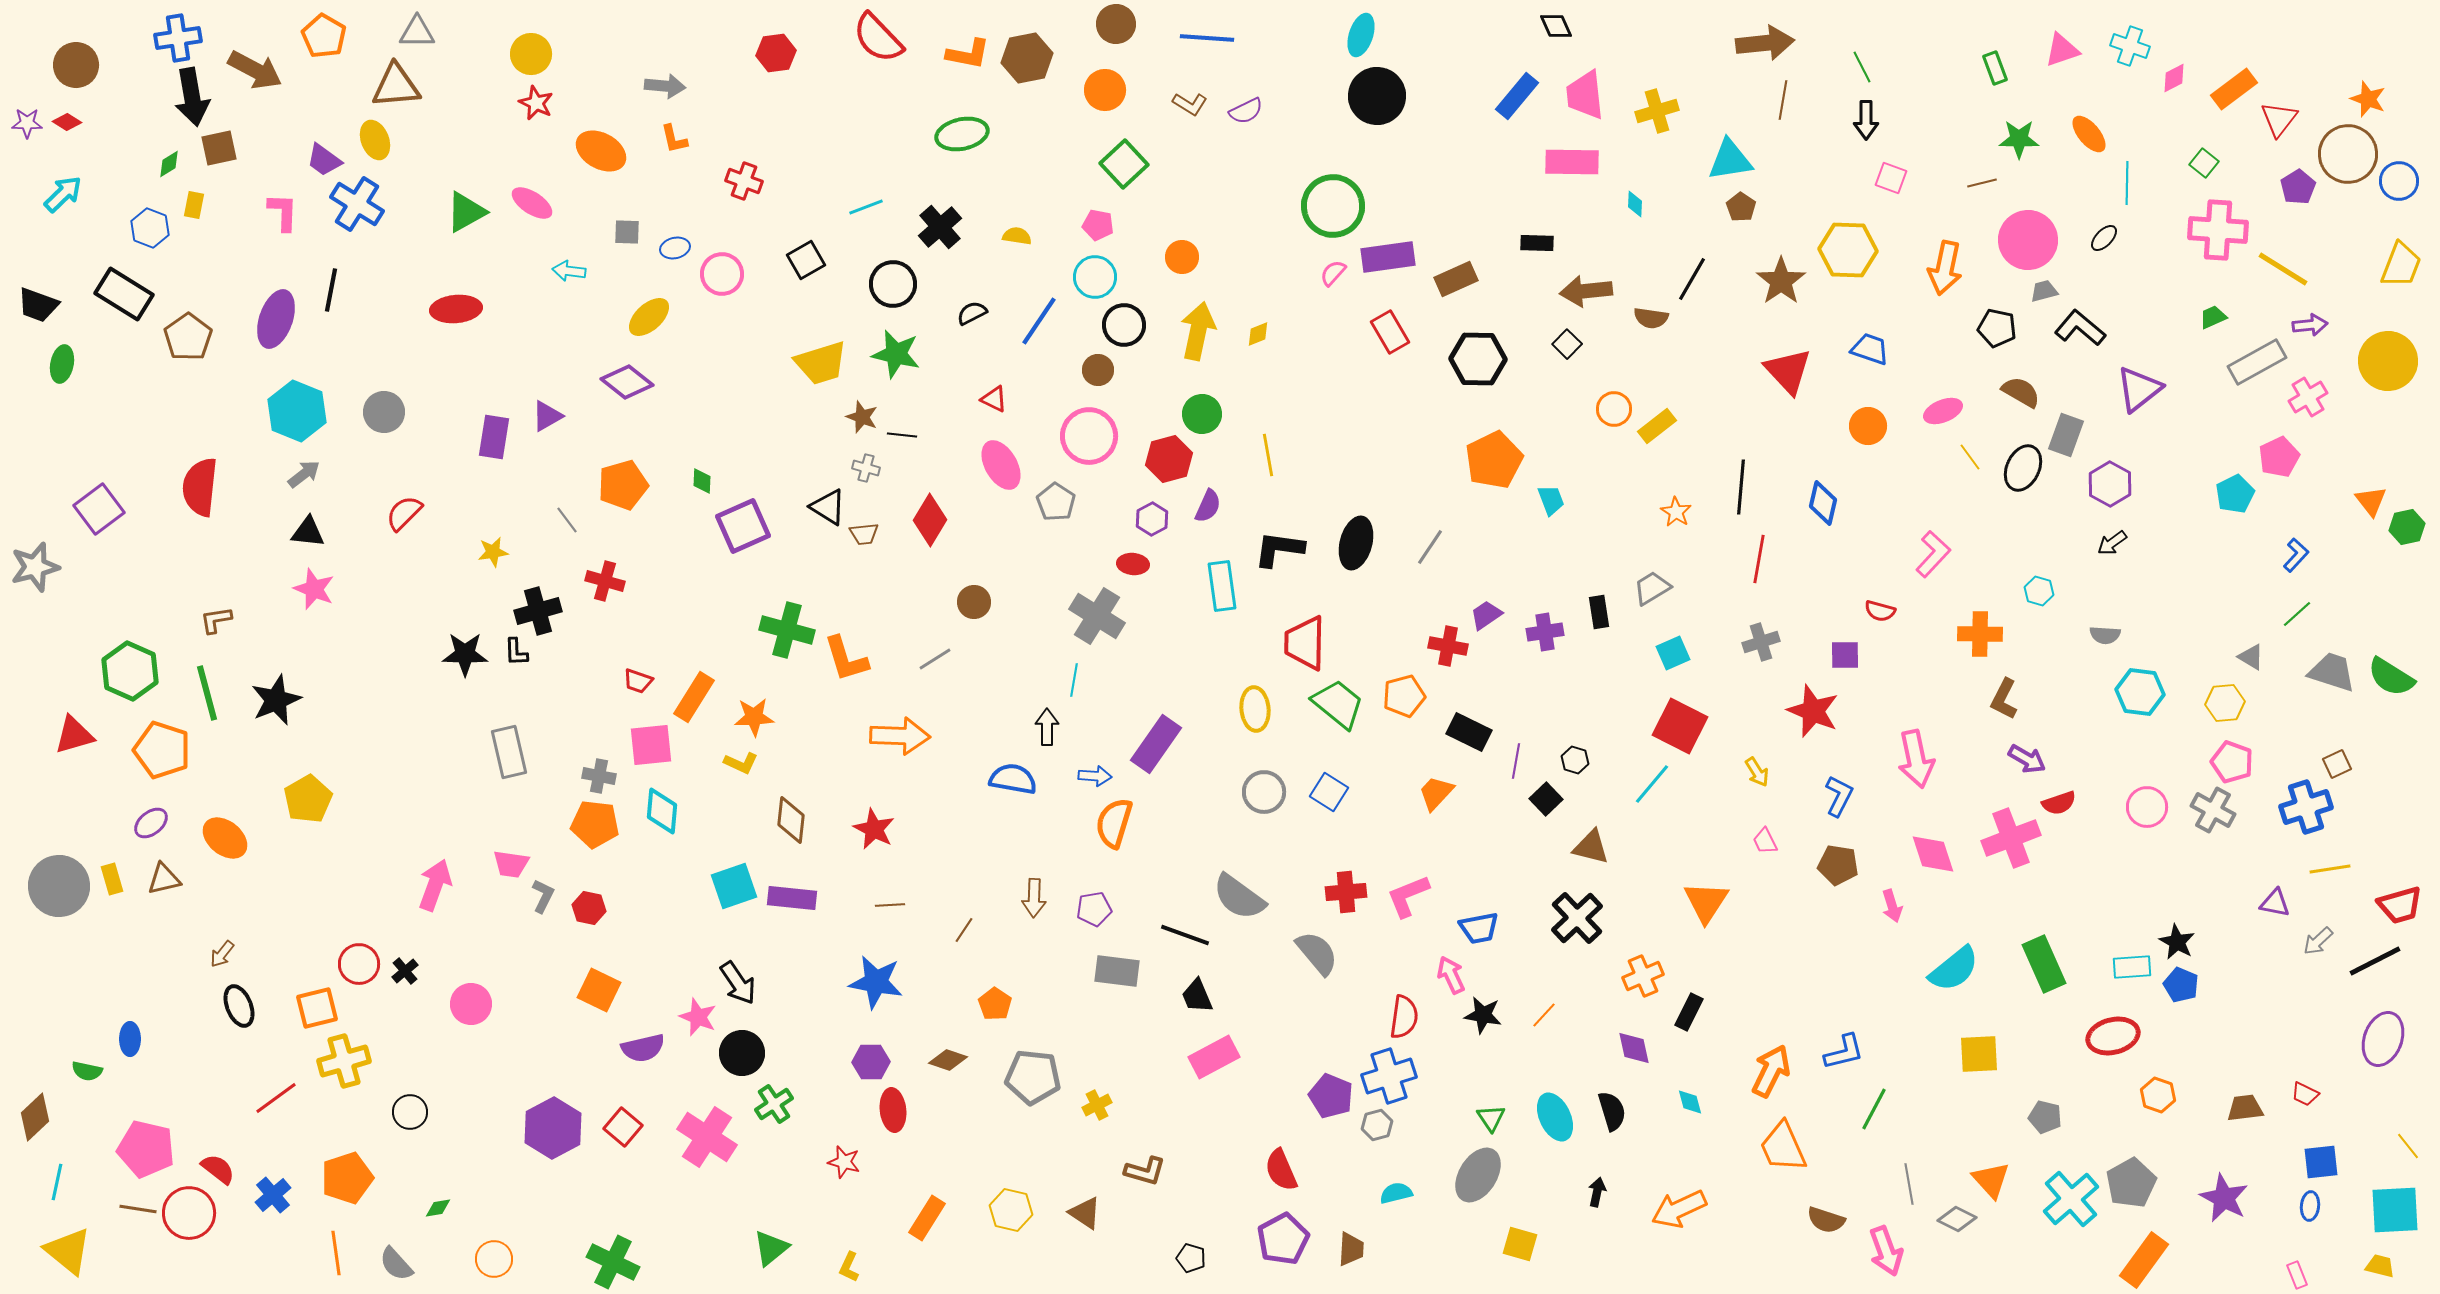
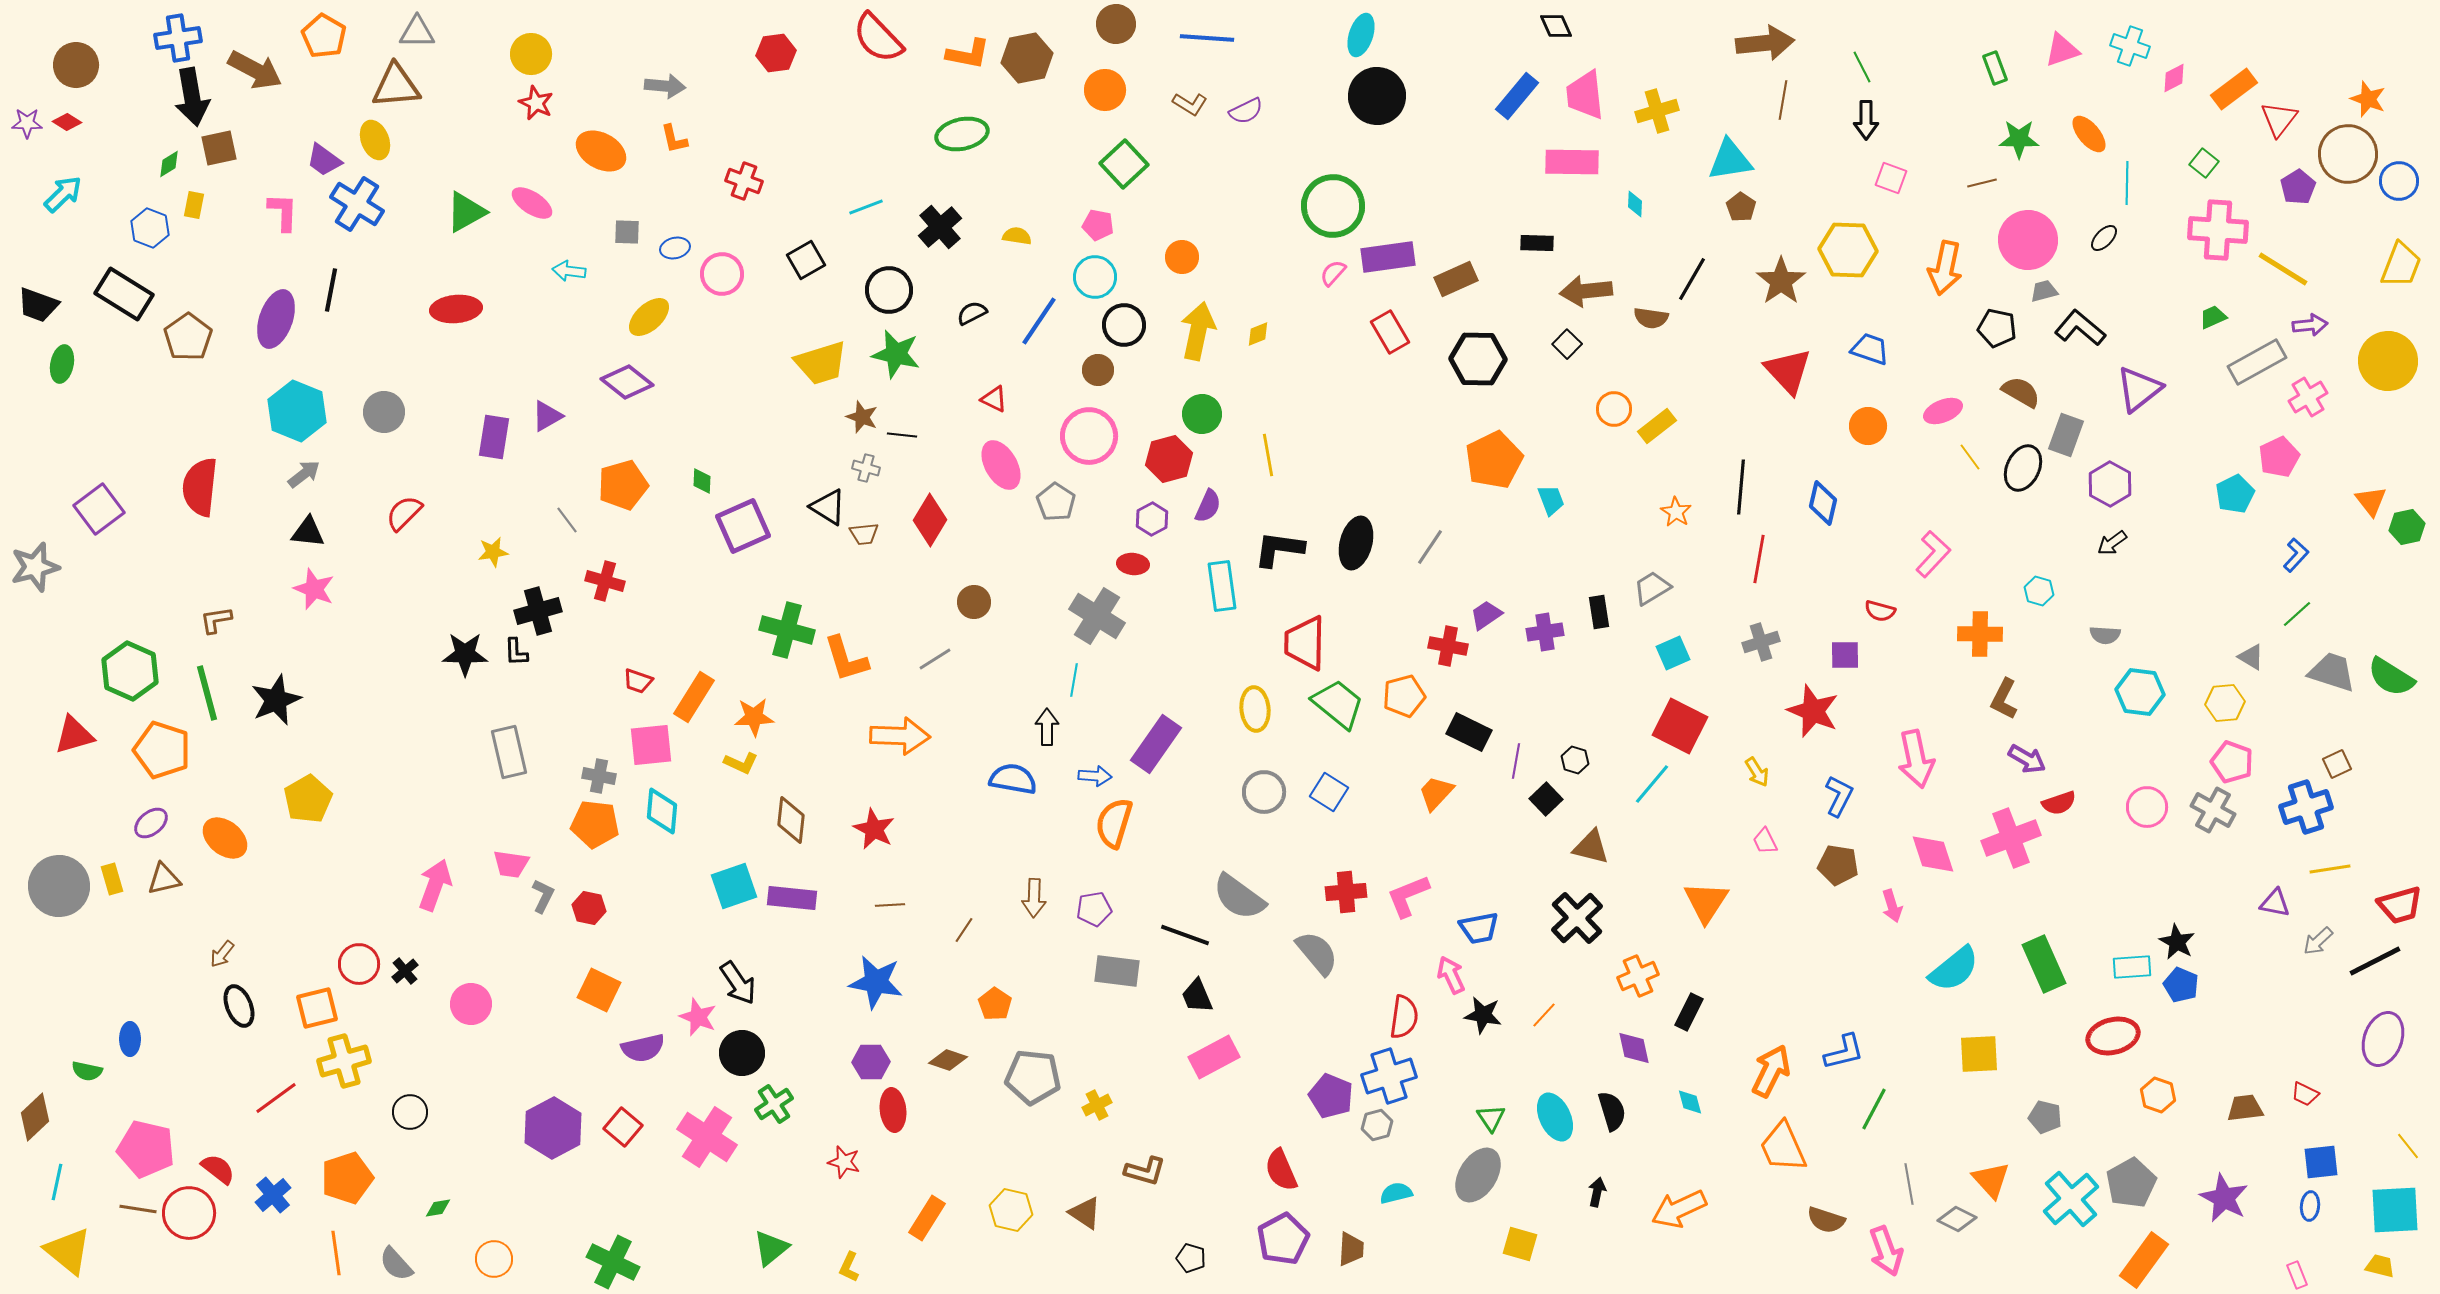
black circle at (893, 284): moved 4 px left, 6 px down
orange cross at (1643, 976): moved 5 px left
